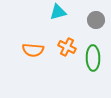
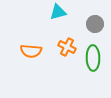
gray circle: moved 1 px left, 4 px down
orange semicircle: moved 2 px left, 1 px down
